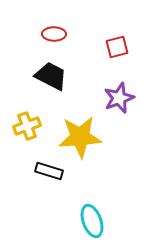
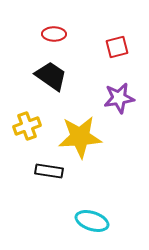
black trapezoid: rotated 8 degrees clockwise
purple star: rotated 12 degrees clockwise
black rectangle: rotated 8 degrees counterclockwise
cyan ellipse: rotated 52 degrees counterclockwise
